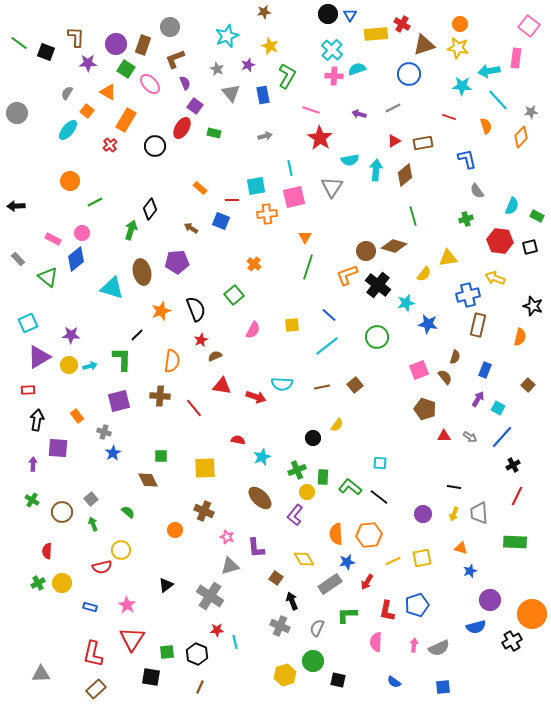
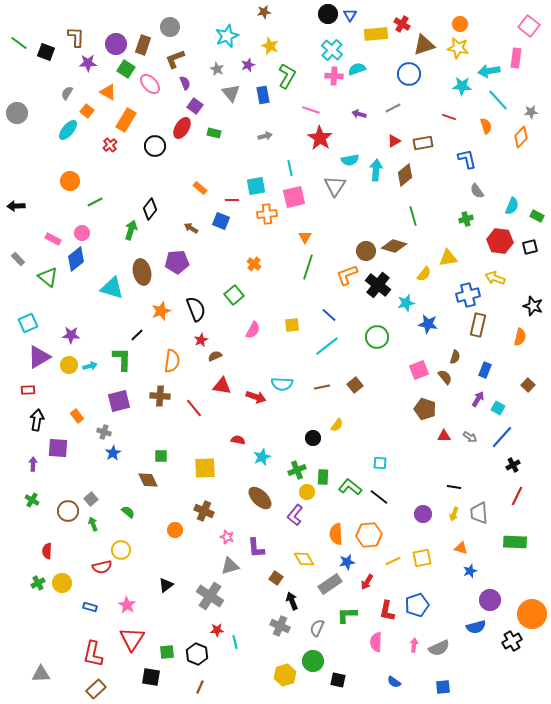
gray triangle at (332, 187): moved 3 px right, 1 px up
brown circle at (62, 512): moved 6 px right, 1 px up
